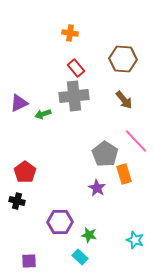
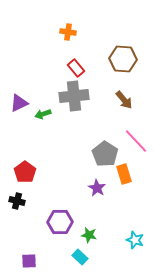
orange cross: moved 2 px left, 1 px up
